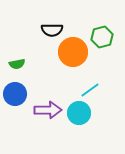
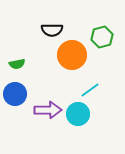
orange circle: moved 1 px left, 3 px down
cyan circle: moved 1 px left, 1 px down
